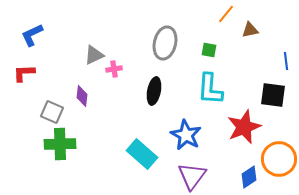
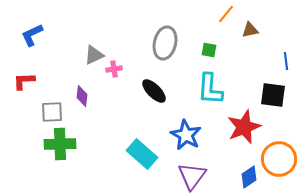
red L-shape: moved 8 px down
black ellipse: rotated 56 degrees counterclockwise
gray square: rotated 25 degrees counterclockwise
